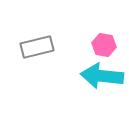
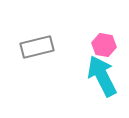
cyan arrow: rotated 57 degrees clockwise
